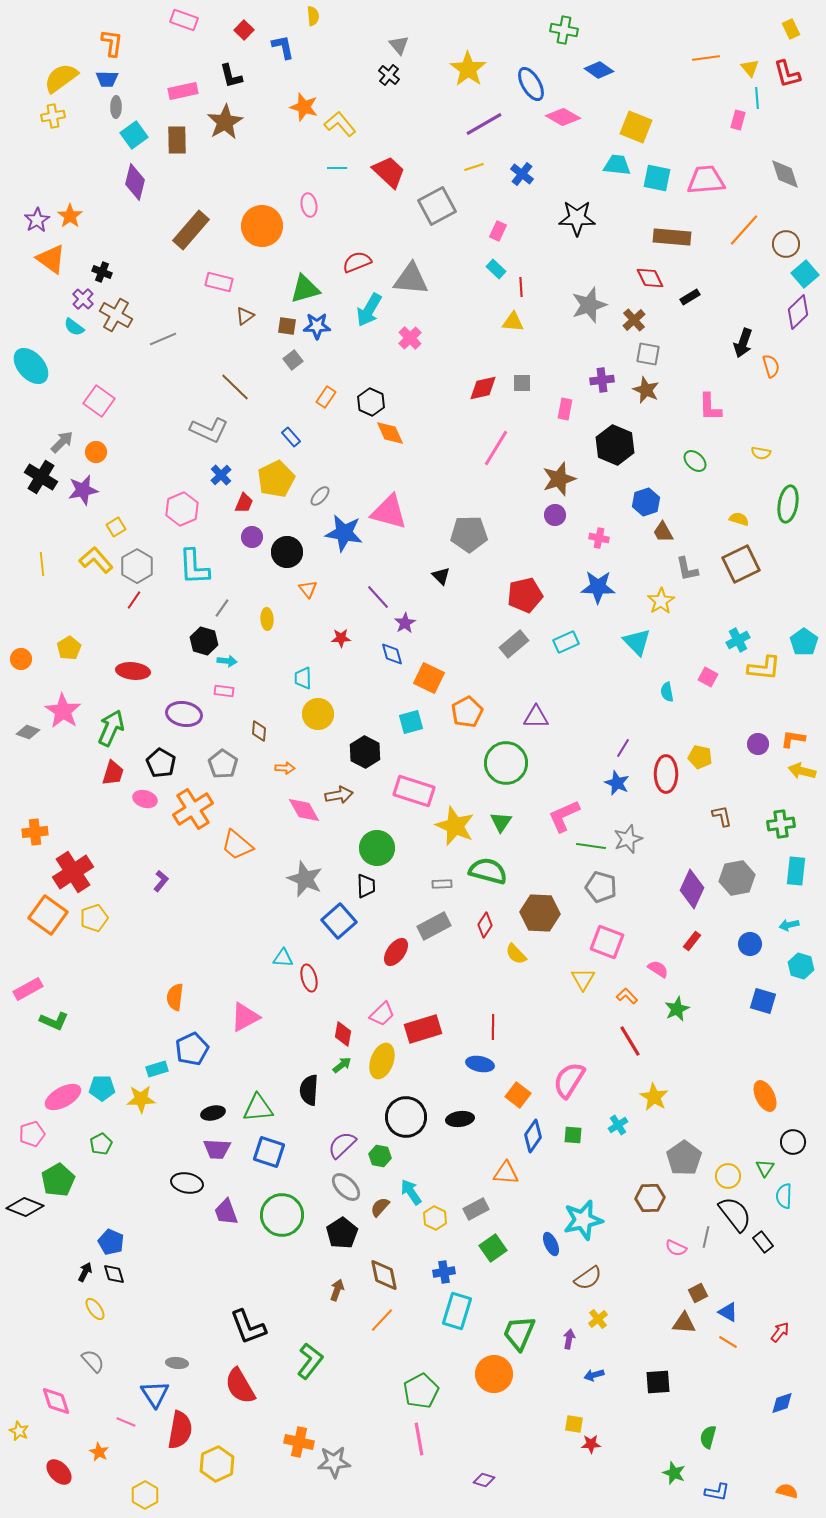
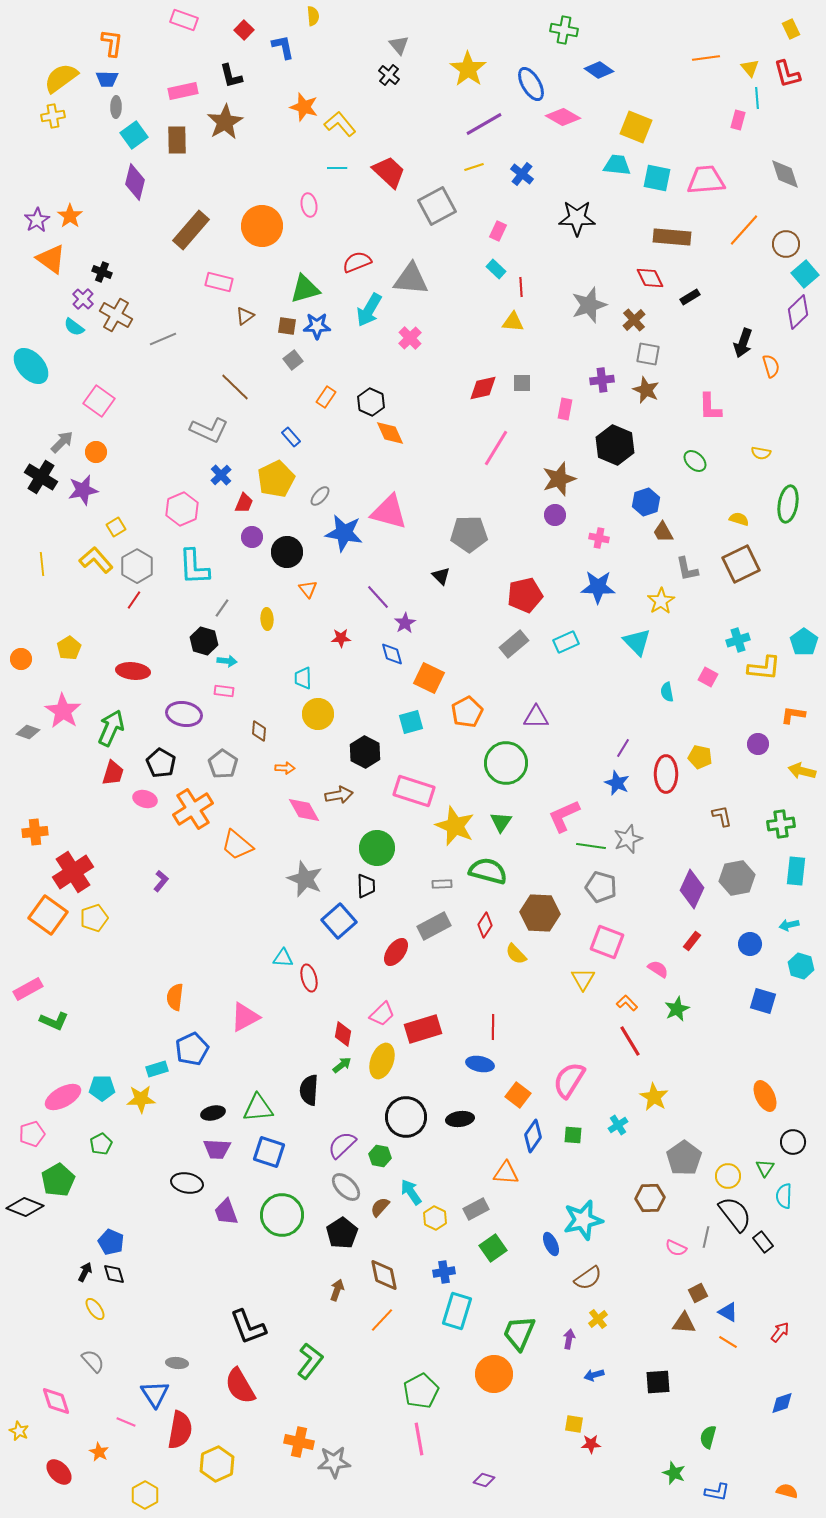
cyan cross at (738, 640): rotated 10 degrees clockwise
orange L-shape at (793, 739): moved 24 px up
orange L-shape at (627, 996): moved 7 px down
